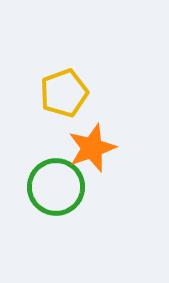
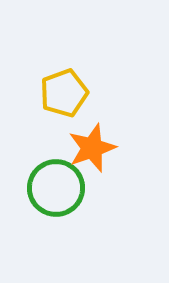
green circle: moved 1 px down
